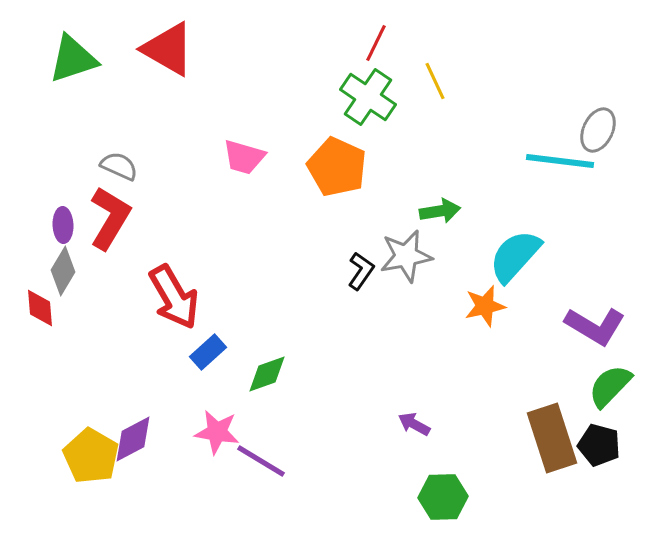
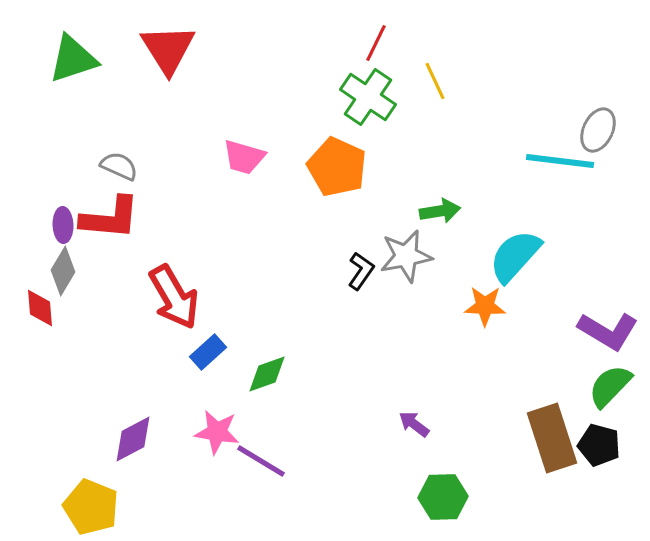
red triangle: rotated 28 degrees clockwise
red L-shape: rotated 64 degrees clockwise
orange star: rotated 15 degrees clockwise
purple L-shape: moved 13 px right, 5 px down
purple arrow: rotated 8 degrees clockwise
yellow pentagon: moved 51 px down; rotated 8 degrees counterclockwise
